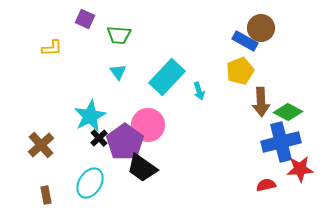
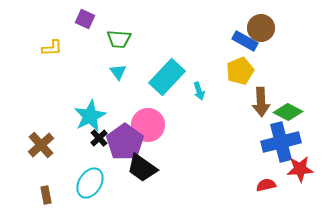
green trapezoid: moved 4 px down
